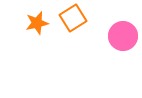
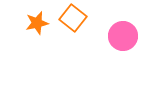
orange square: rotated 20 degrees counterclockwise
